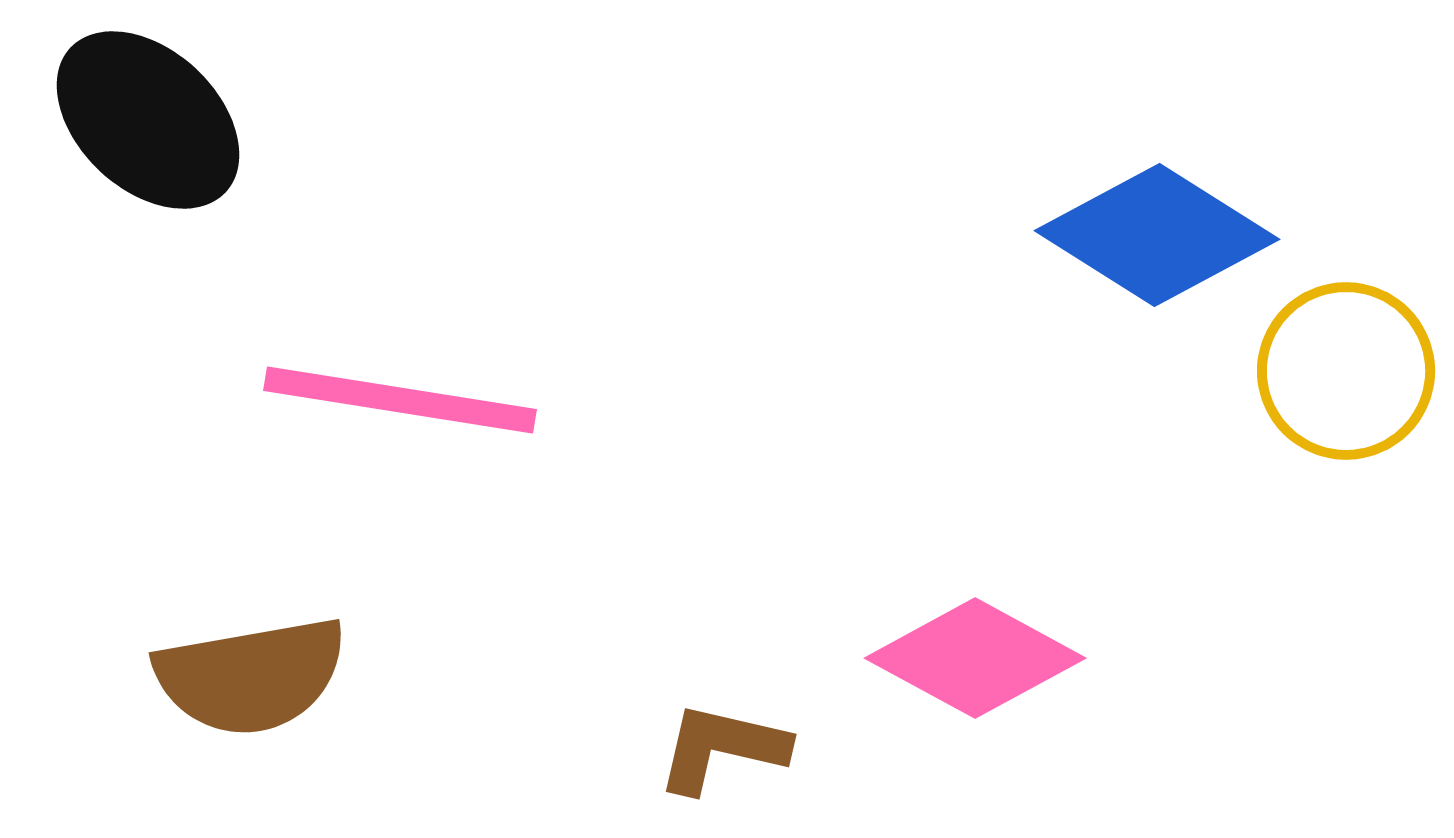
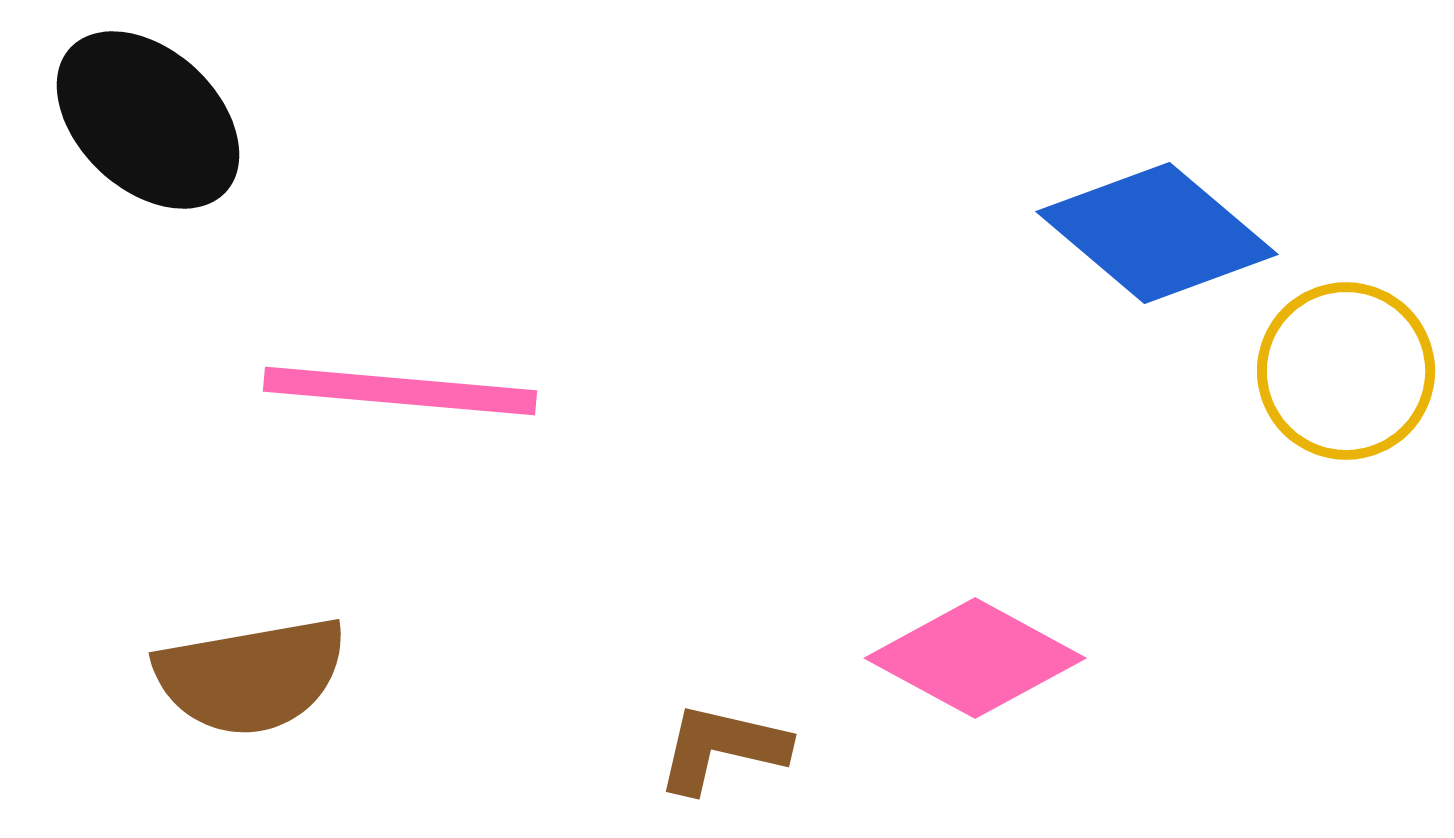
blue diamond: moved 2 px up; rotated 8 degrees clockwise
pink line: moved 9 px up; rotated 4 degrees counterclockwise
